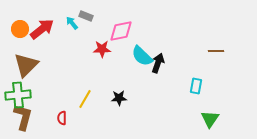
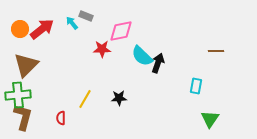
red semicircle: moved 1 px left
